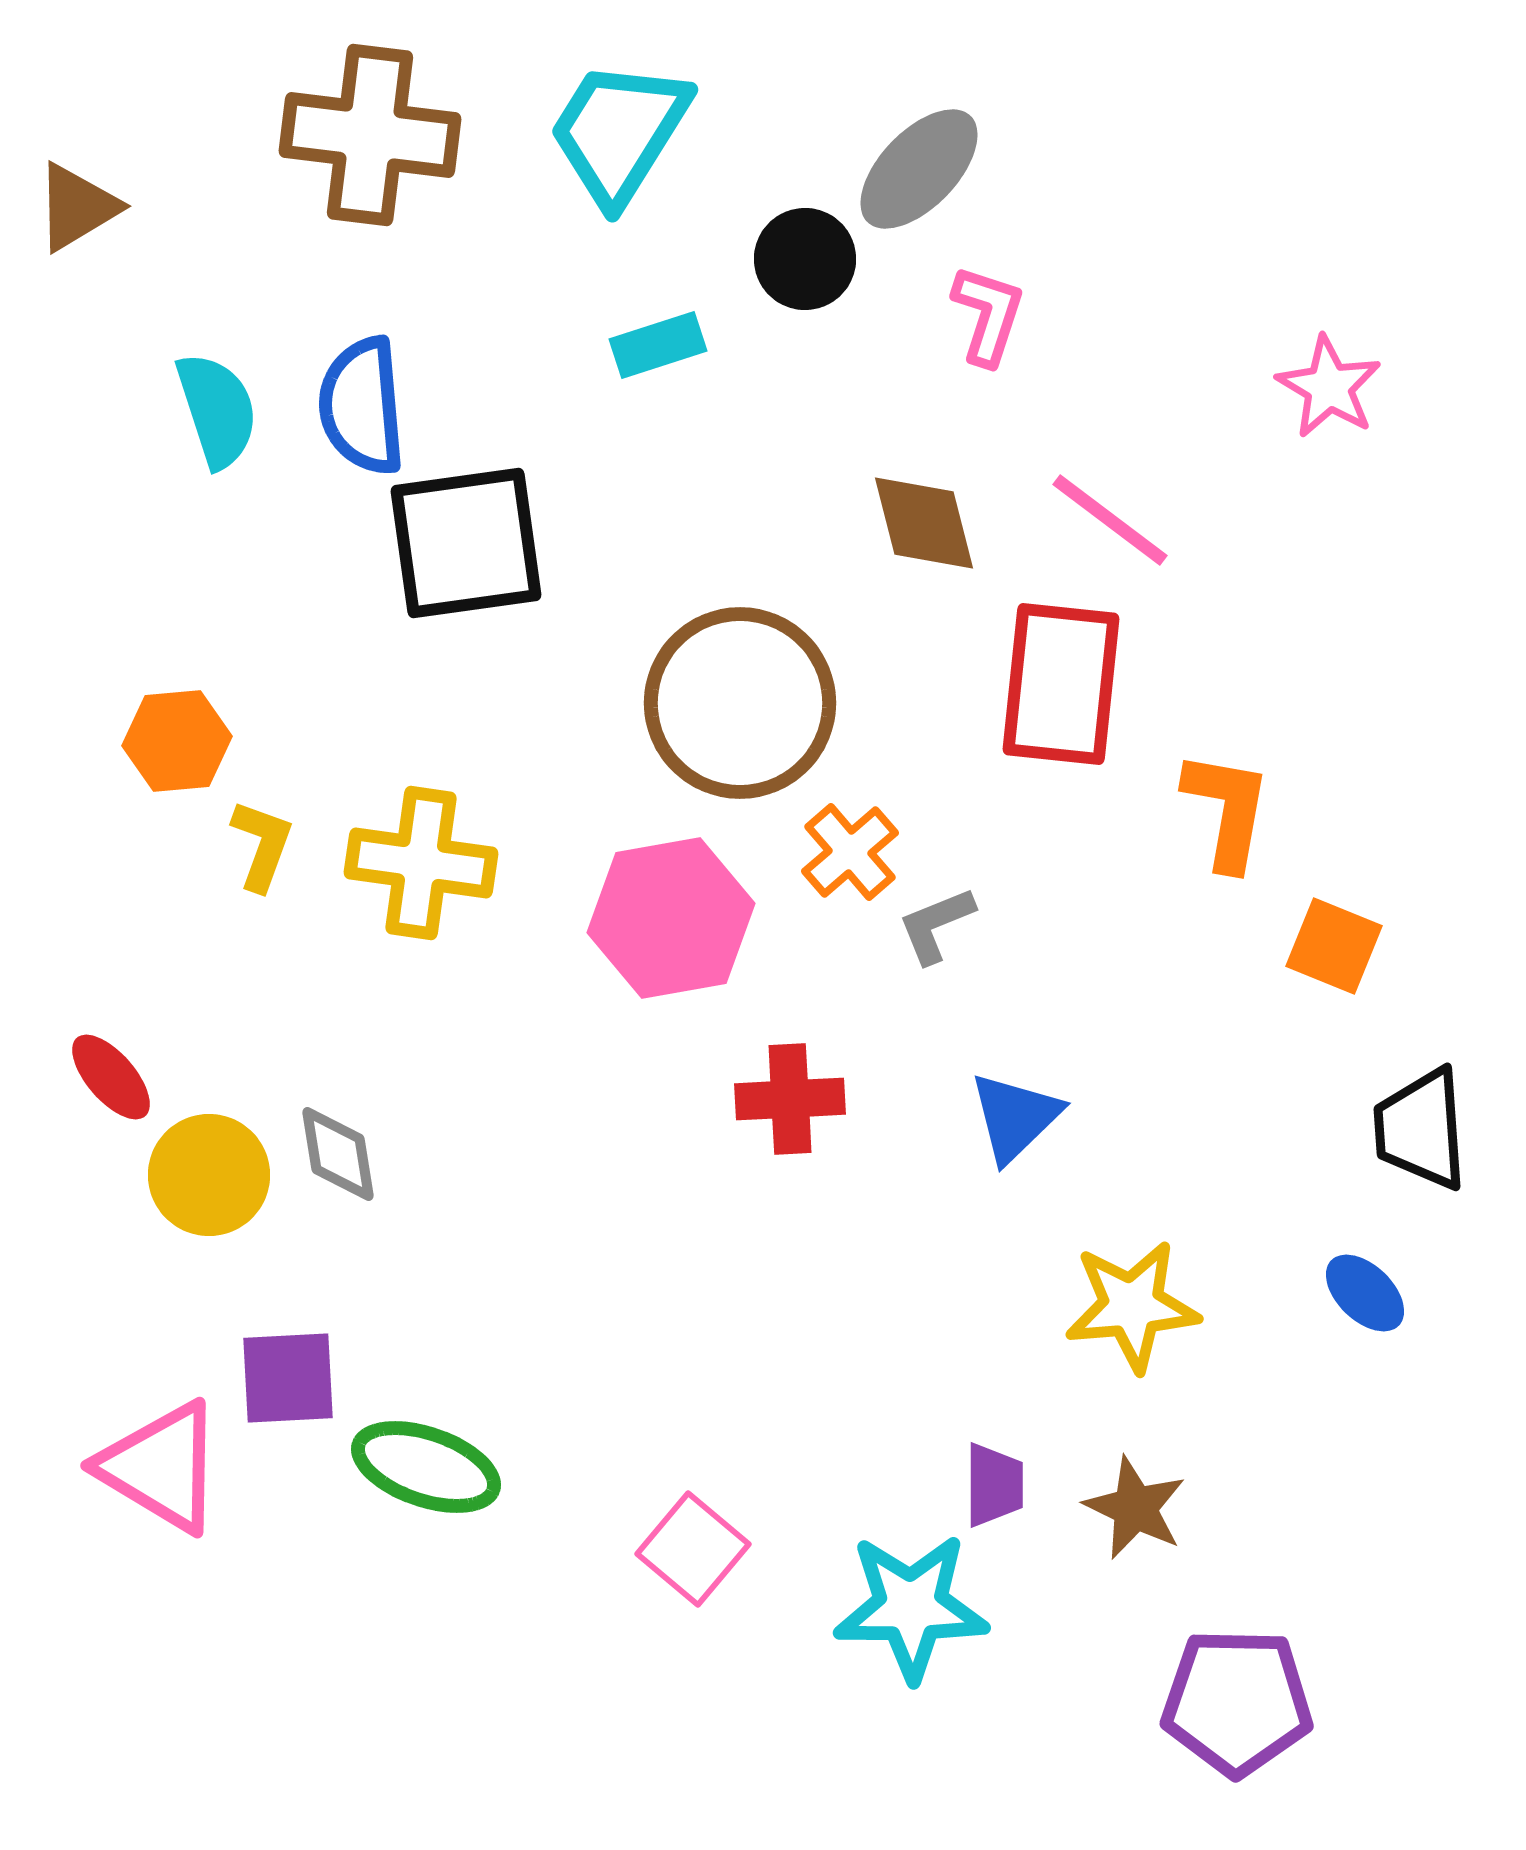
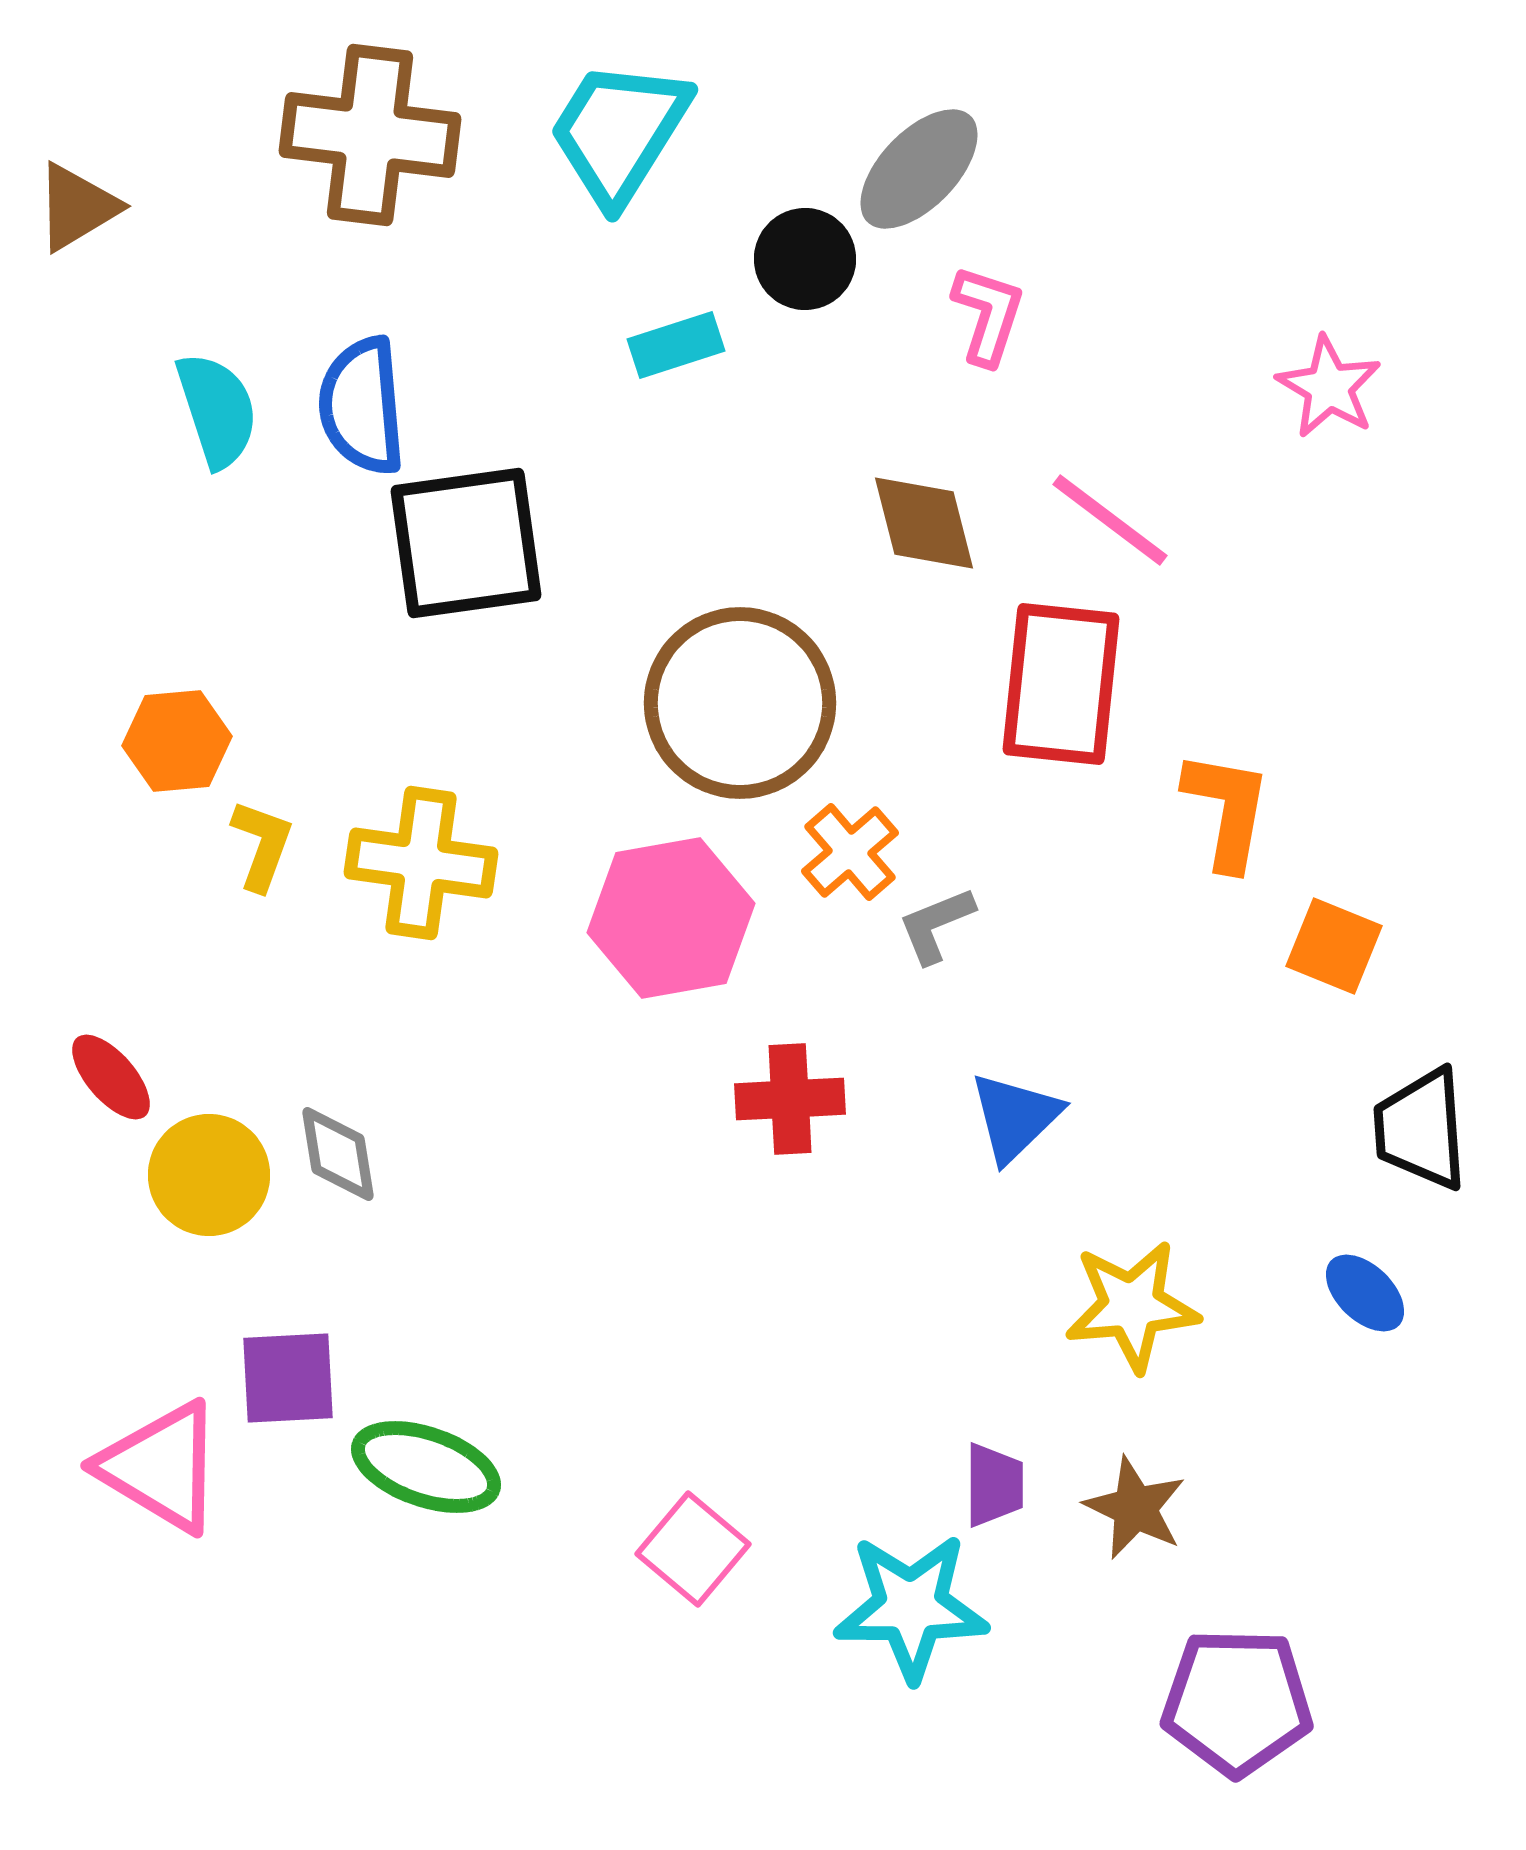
cyan rectangle: moved 18 px right
